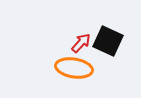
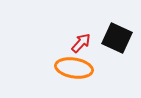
black square: moved 9 px right, 3 px up
